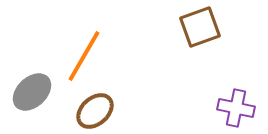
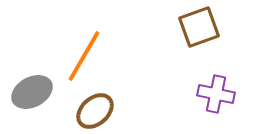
brown square: moved 1 px left
gray ellipse: rotated 15 degrees clockwise
purple cross: moved 20 px left, 14 px up
